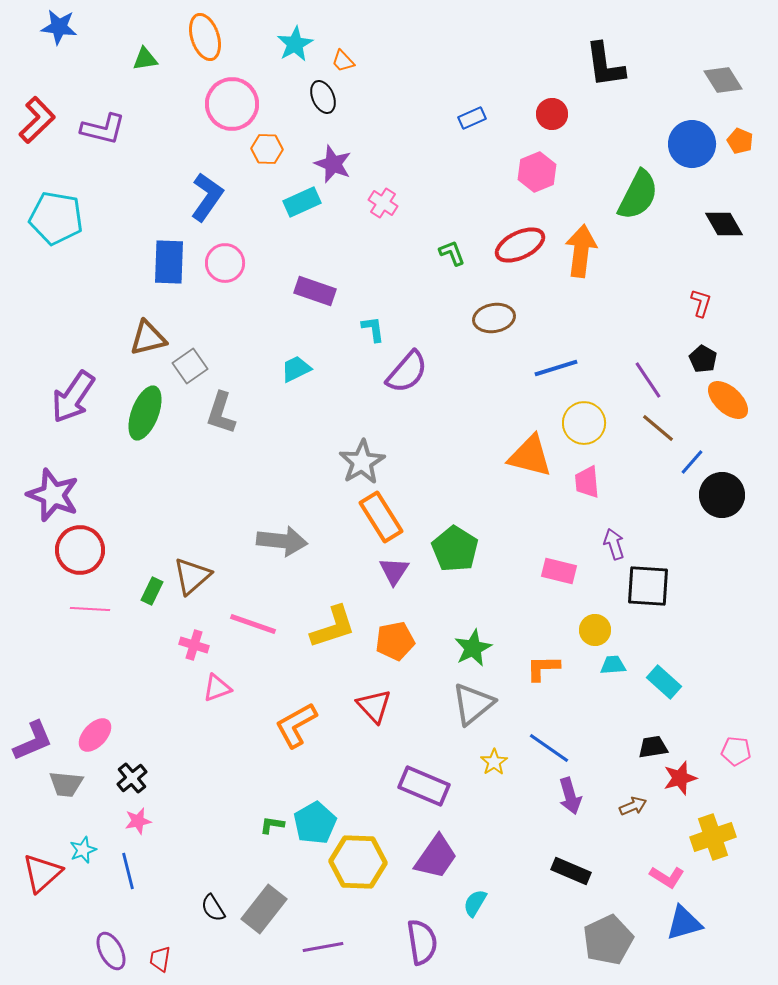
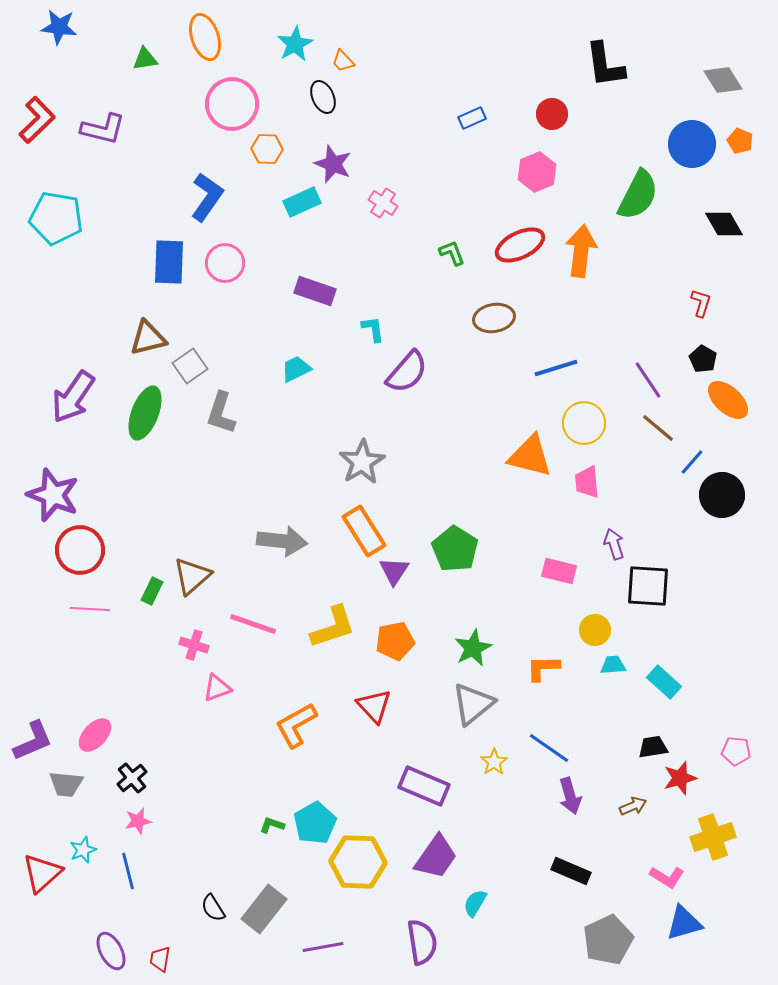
orange rectangle at (381, 517): moved 17 px left, 14 px down
green L-shape at (272, 825): rotated 10 degrees clockwise
